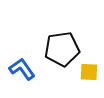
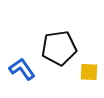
black pentagon: moved 3 px left, 1 px up
